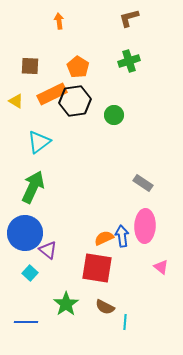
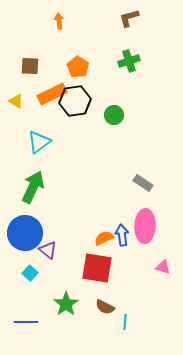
blue arrow: moved 1 px up
pink triangle: moved 2 px right; rotated 21 degrees counterclockwise
